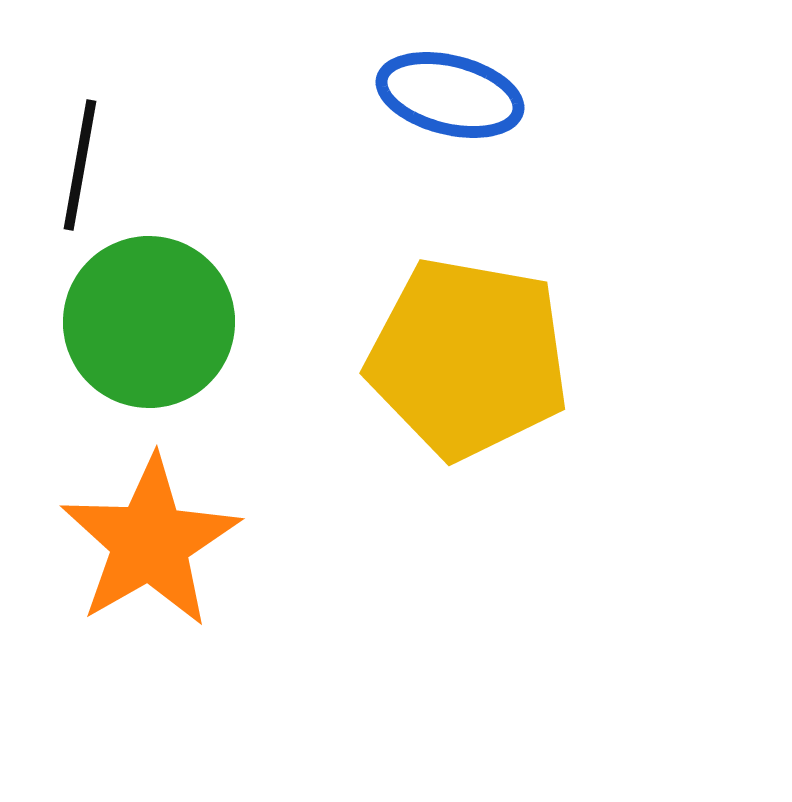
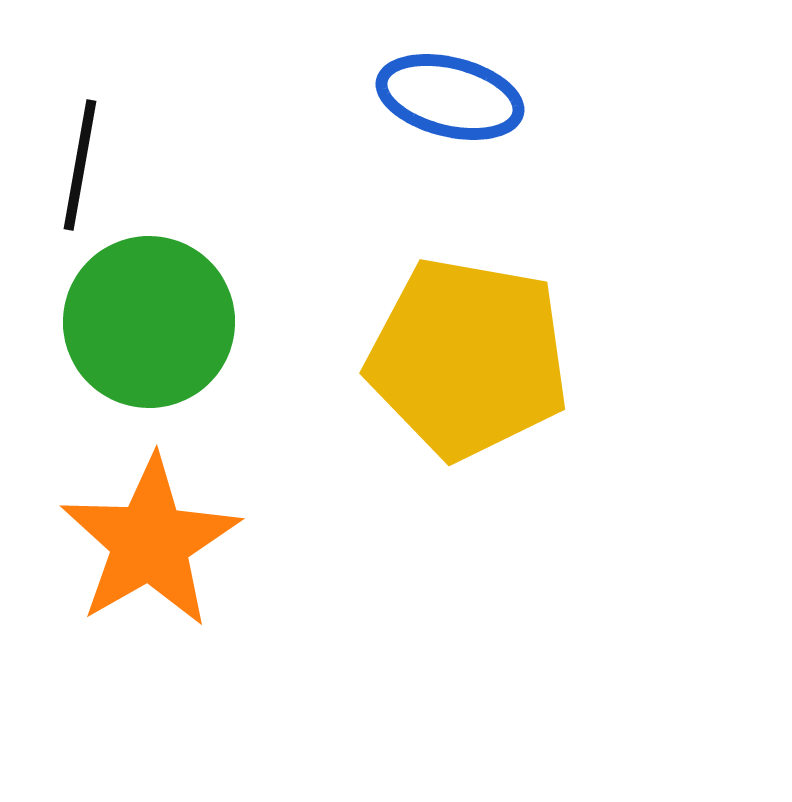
blue ellipse: moved 2 px down
